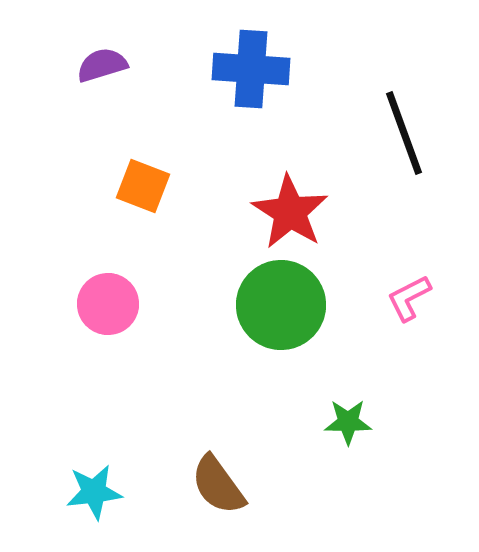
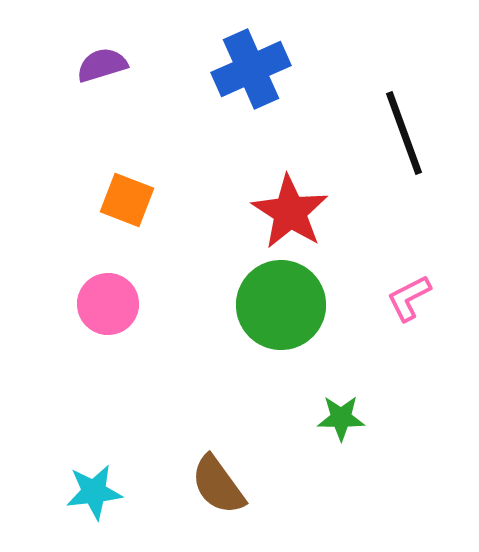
blue cross: rotated 28 degrees counterclockwise
orange square: moved 16 px left, 14 px down
green star: moved 7 px left, 4 px up
